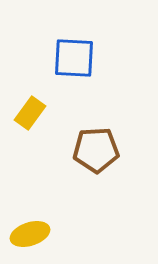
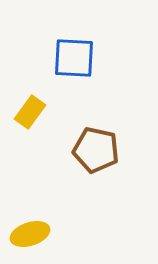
yellow rectangle: moved 1 px up
brown pentagon: rotated 15 degrees clockwise
